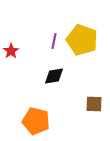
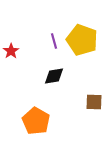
purple line: rotated 28 degrees counterclockwise
brown square: moved 2 px up
orange pentagon: rotated 16 degrees clockwise
